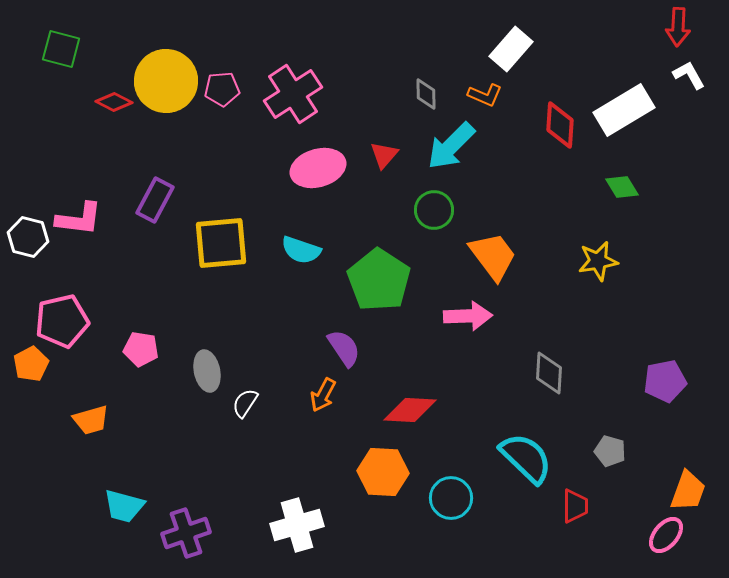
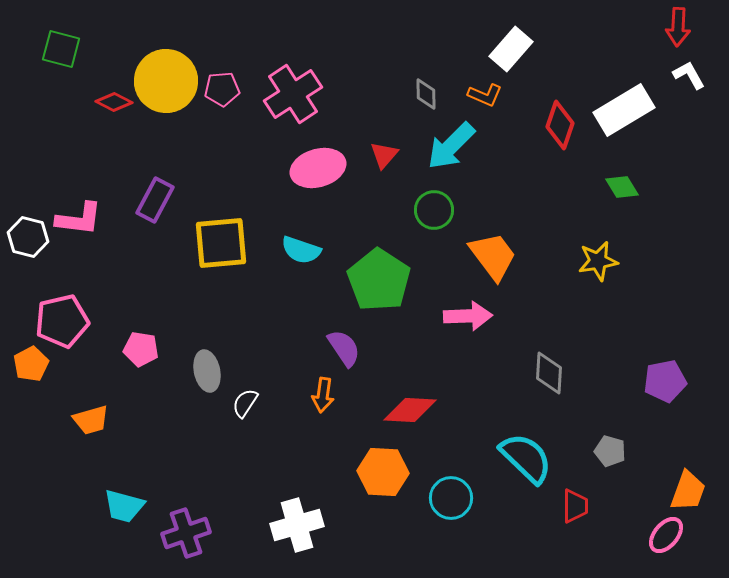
red diamond at (560, 125): rotated 15 degrees clockwise
orange arrow at (323, 395): rotated 20 degrees counterclockwise
